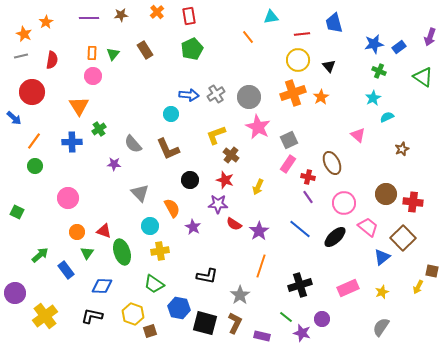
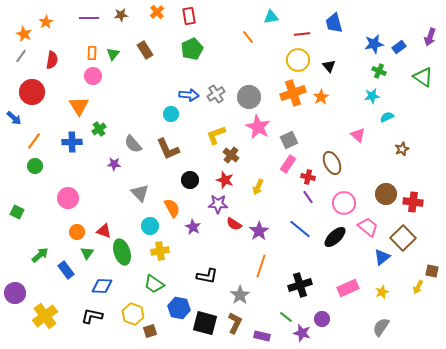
gray line at (21, 56): rotated 40 degrees counterclockwise
cyan star at (373, 98): moved 1 px left, 2 px up; rotated 21 degrees clockwise
